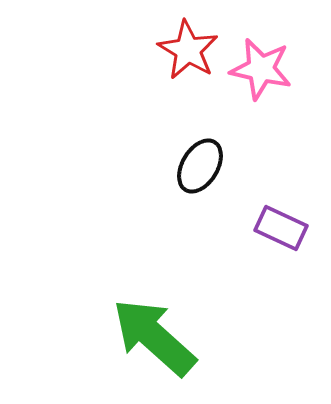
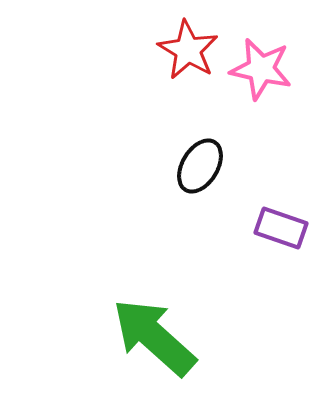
purple rectangle: rotated 6 degrees counterclockwise
